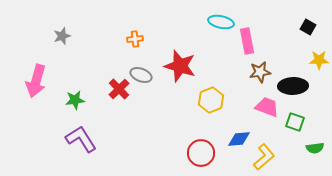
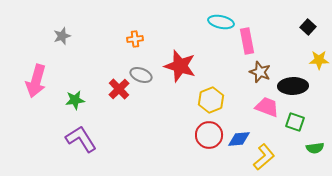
black square: rotated 14 degrees clockwise
brown star: rotated 30 degrees clockwise
red circle: moved 8 px right, 18 px up
